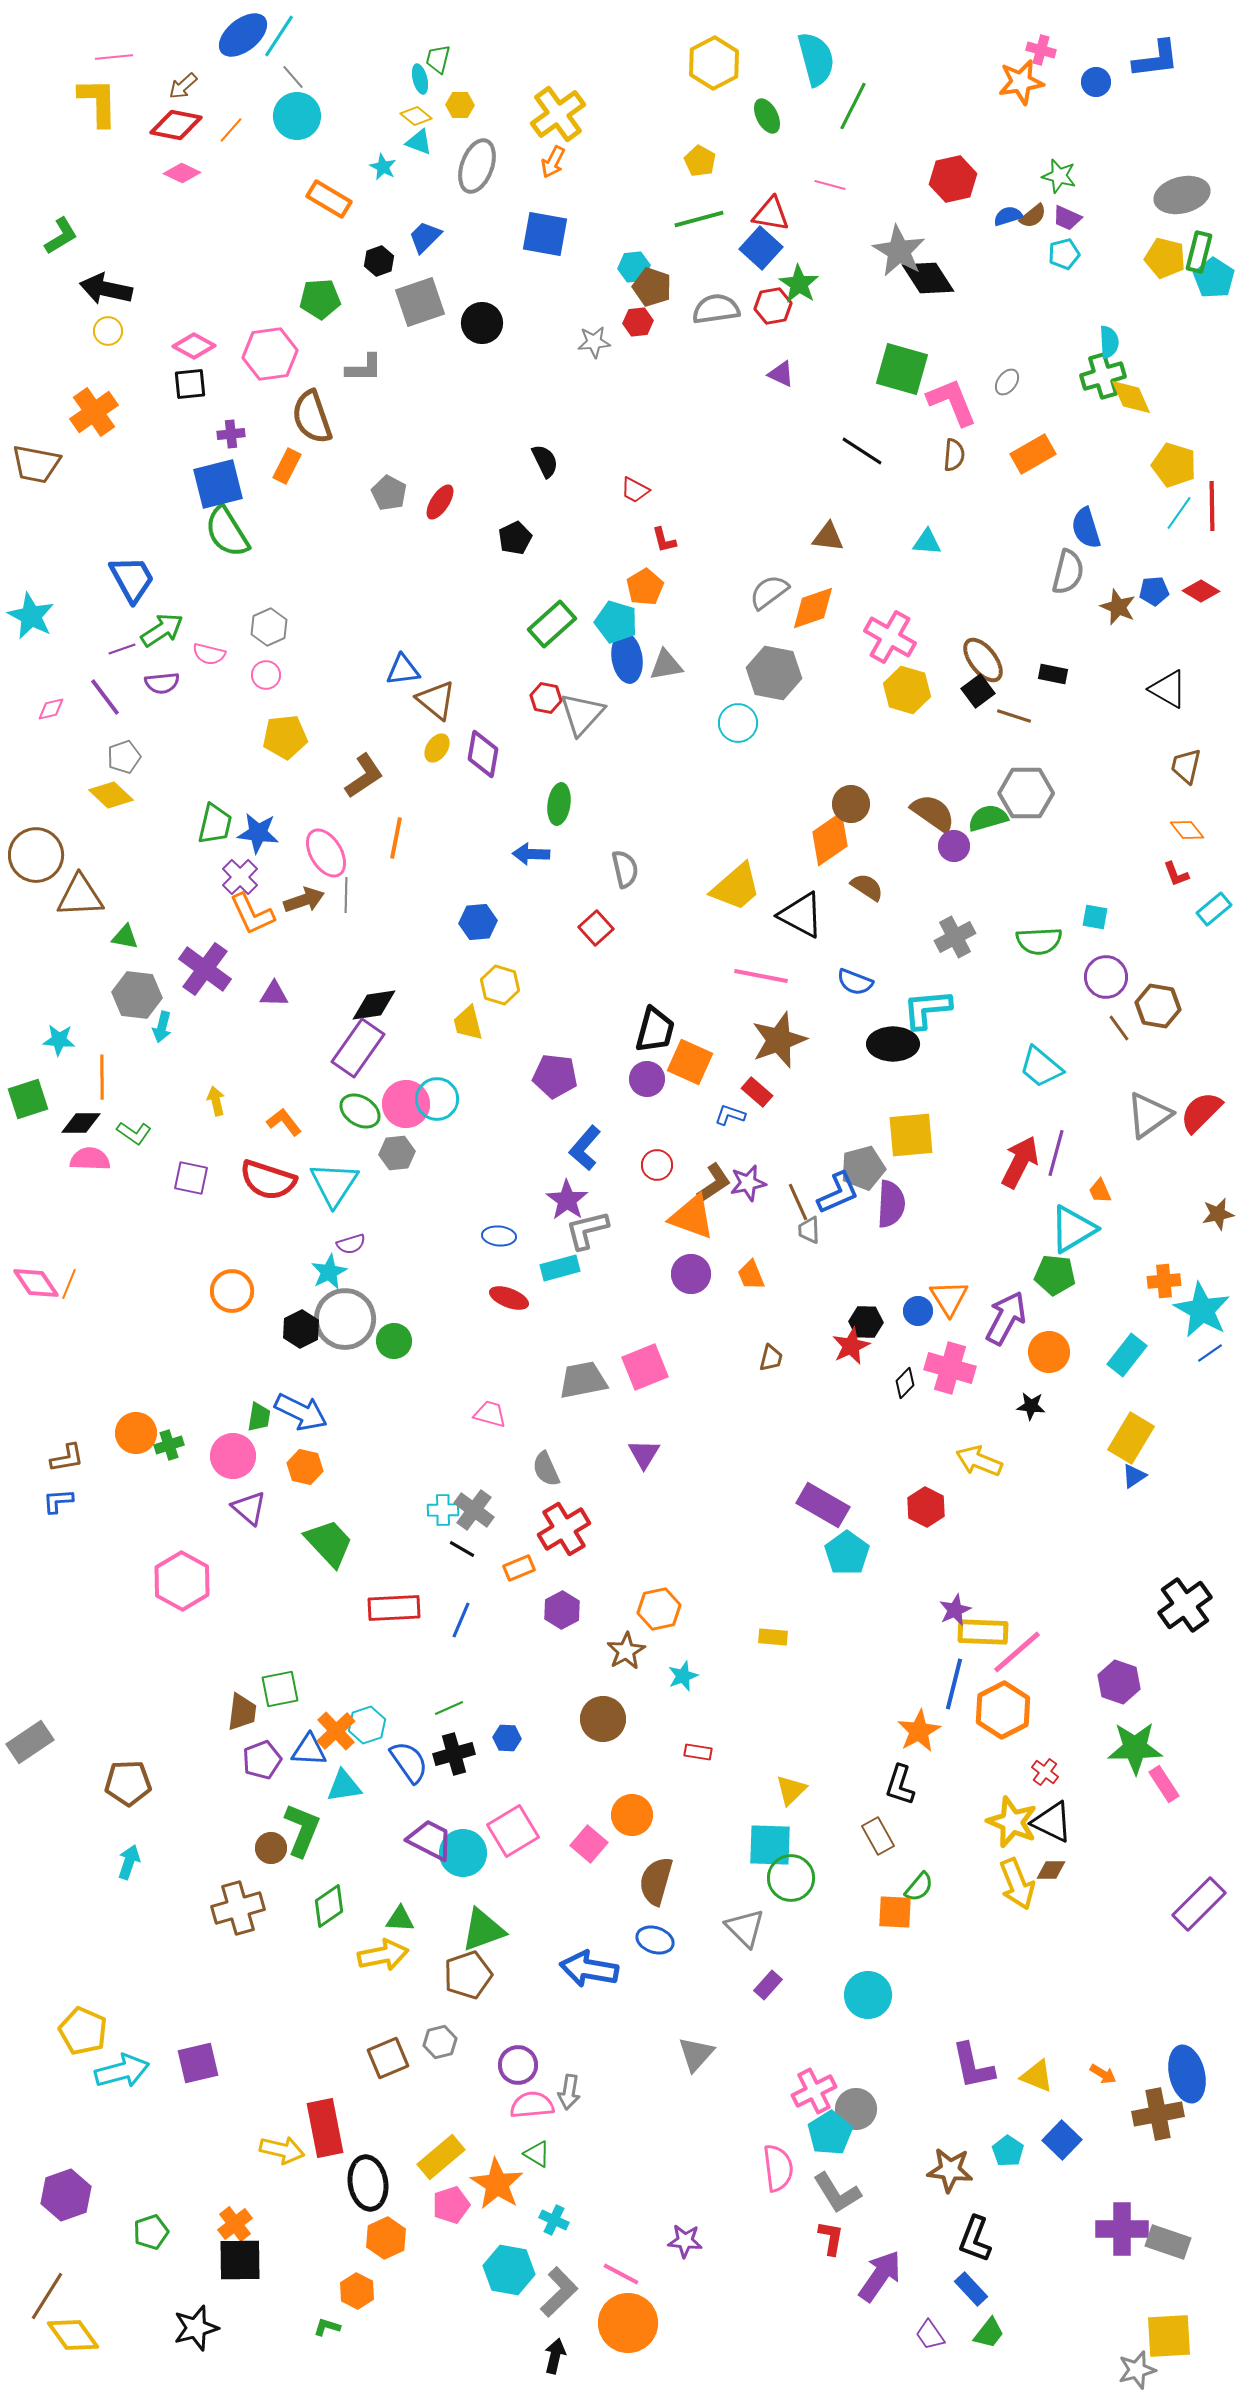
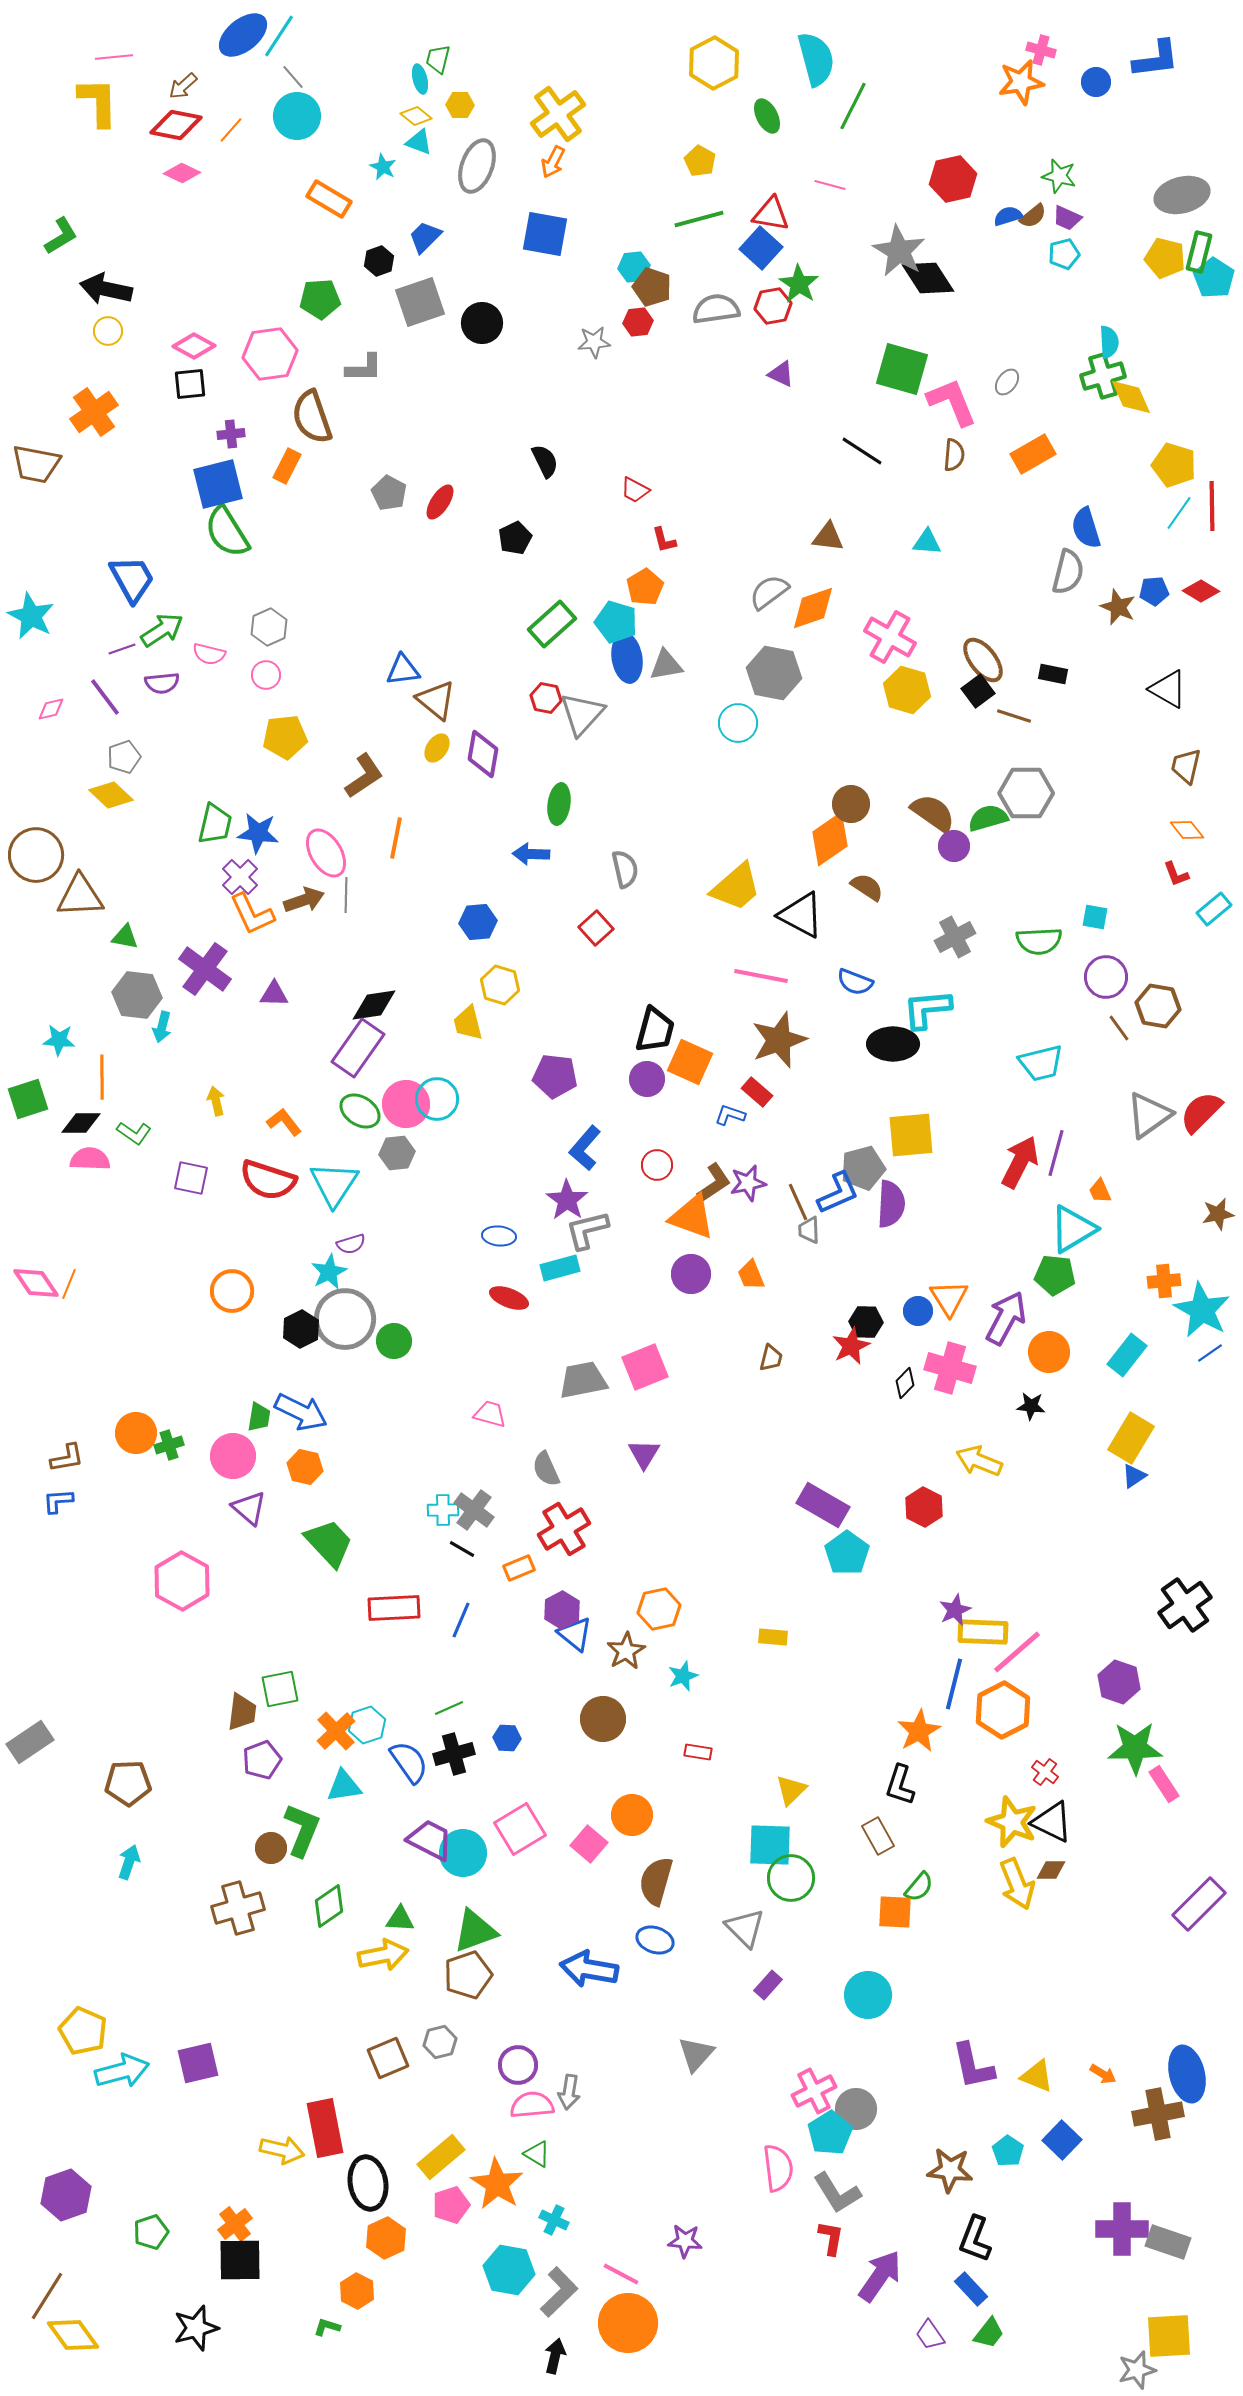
cyan trapezoid at (1041, 1067): moved 4 px up; rotated 54 degrees counterclockwise
red hexagon at (926, 1507): moved 2 px left
blue triangle at (309, 1750): moved 266 px right, 116 px up; rotated 36 degrees clockwise
pink square at (513, 1831): moved 7 px right, 2 px up
green triangle at (483, 1930): moved 8 px left, 1 px down
